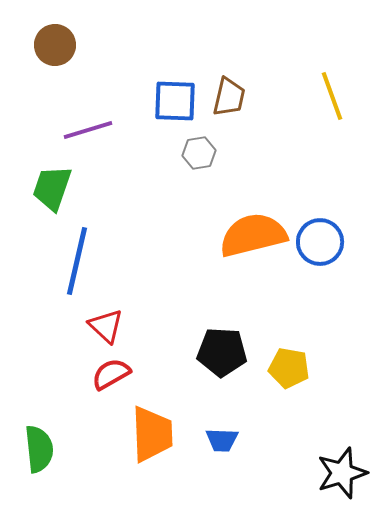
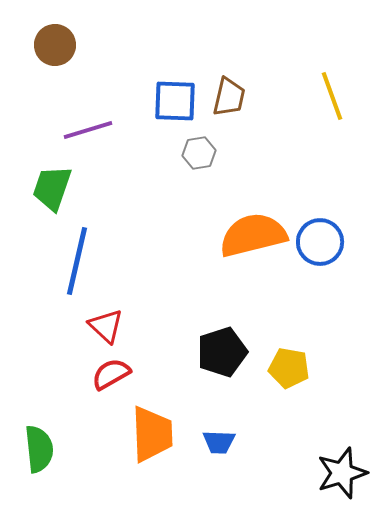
black pentagon: rotated 21 degrees counterclockwise
blue trapezoid: moved 3 px left, 2 px down
